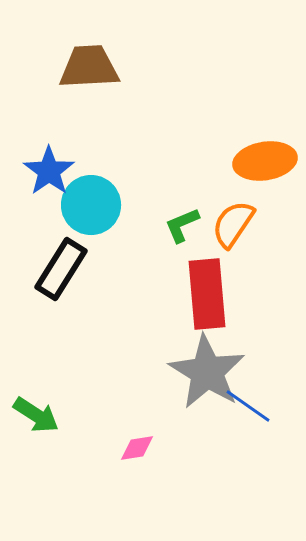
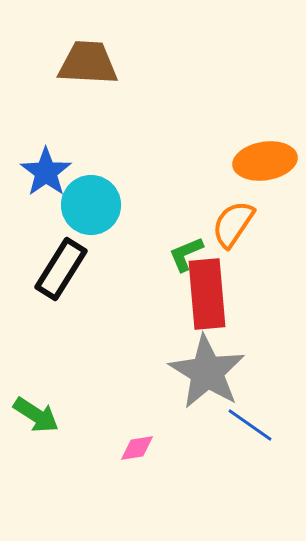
brown trapezoid: moved 1 px left, 4 px up; rotated 6 degrees clockwise
blue star: moved 3 px left, 1 px down
green L-shape: moved 4 px right, 29 px down
blue line: moved 2 px right, 19 px down
